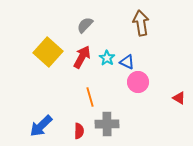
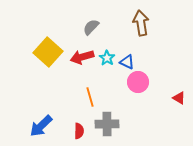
gray semicircle: moved 6 px right, 2 px down
red arrow: rotated 135 degrees counterclockwise
